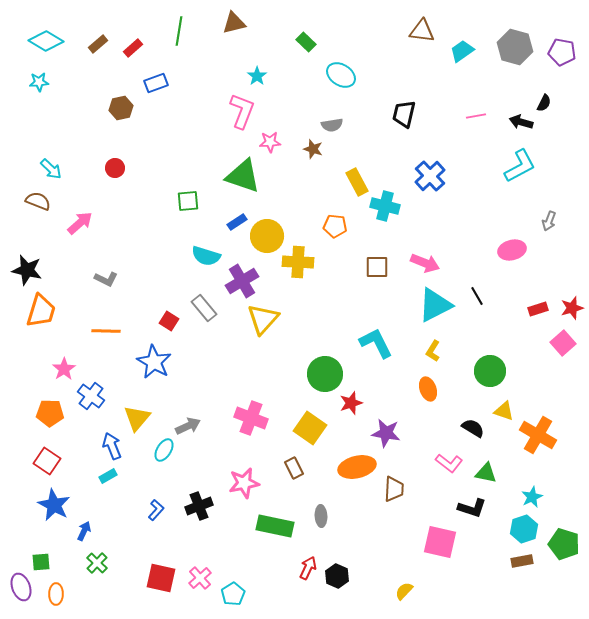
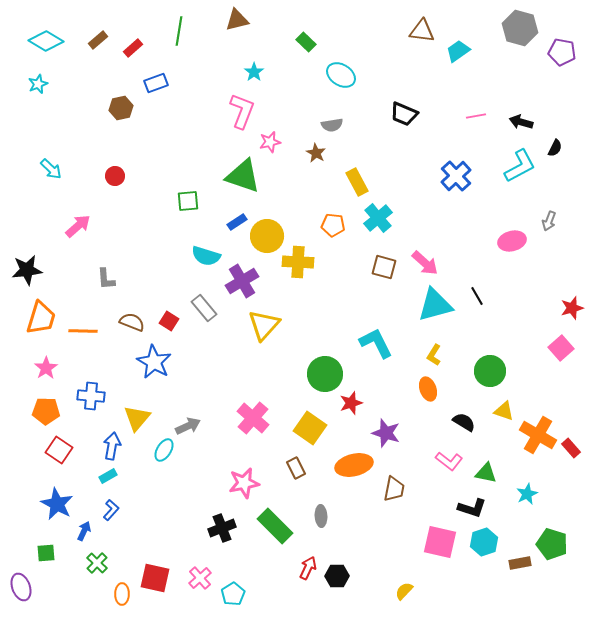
brown triangle at (234, 23): moved 3 px right, 3 px up
brown rectangle at (98, 44): moved 4 px up
gray hexagon at (515, 47): moved 5 px right, 19 px up
cyan trapezoid at (462, 51): moved 4 px left
cyan star at (257, 76): moved 3 px left, 4 px up
cyan star at (39, 82): moved 1 px left, 2 px down; rotated 18 degrees counterclockwise
black semicircle at (544, 103): moved 11 px right, 45 px down
black trapezoid at (404, 114): rotated 80 degrees counterclockwise
pink star at (270, 142): rotated 10 degrees counterclockwise
brown star at (313, 149): moved 3 px right, 4 px down; rotated 12 degrees clockwise
red circle at (115, 168): moved 8 px down
blue cross at (430, 176): moved 26 px right
brown semicircle at (38, 201): moved 94 px right, 121 px down
cyan cross at (385, 206): moved 7 px left, 12 px down; rotated 36 degrees clockwise
pink arrow at (80, 223): moved 2 px left, 3 px down
orange pentagon at (335, 226): moved 2 px left, 1 px up
pink ellipse at (512, 250): moved 9 px up
pink arrow at (425, 263): rotated 20 degrees clockwise
brown square at (377, 267): moved 7 px right; rotated 15 degrees clockwise
black star at (27, 270): rotated 20 degrees counterclockwise
gray L-shape at (106, 279): rotated 60 degrees clockwise
cyan triangle at (435, 305): rotated 12 degrees clockwise
red rectangle at (538, 309): moved 33 px right, 139 px down; rotated 66 degrees clockwise
orange trapezoid at (41, 311): moved 7 px down
yellow triangle at (263, 319): moved 1 px right, 6 px down
orange line at (106, 331): moved 23 px left
pink square at (563, 343): moved 2 px left, 5 px down
yellow L-shape at (433, 351): moved 1 px right, 4 px down
pink star at (64, 369): moved 18 px left, 1 px up
blue cross at (91, 396): rotated 32 degrees counterclockwise
orange pentagon at (50, 413): moved 4 px left, 2 px up
pink cross at (251, 418): moved 2 px right; rotated 20 degrees clockwise
black semicircle at (473, 428): moved 9 px left, 6 px up
purple star at (386, 433): rotated 8 degrees clockwise
blue arrow at (112, 446): rotated 32 degrees clockwise
red square at (47, 461): moved 12 px right, 11 px up
pink L-shape at (449, 463): moved 2 px up
orange ellipse at (357, 467): moved 3 px left, 2 px up
brown rectangle at (294, 468): moved 2 px right
brown trapezoid at (394, 489): rotated 8 degrees clockwise
cyan star at (532, 497): moved 5 px left, 3 px up
blue star at (54, 505): moved 3 px right, 1 px up
black cross at (199, 506): moved 23 px right, 22 px down
blue L-shape at (156, 510): moved 45 px left
green rectangle at (275, 526): rotated 33 degrees clockwise
cyan hexagon at (524, 529): moved 40 px left, 13 px down
green pentagon at (564, 544): moved 12 px left
brown rectangle at (522, 561): moved 2 px left, 2 px down
green square at (41, 562): moved 5 px right, 9 px up
black hexagon at (337, 576): rotated 25 degrees counterclockwise
red square at (161, 578): moved 6 px left
orange ellipse at (56, 594): moved 66 px right
